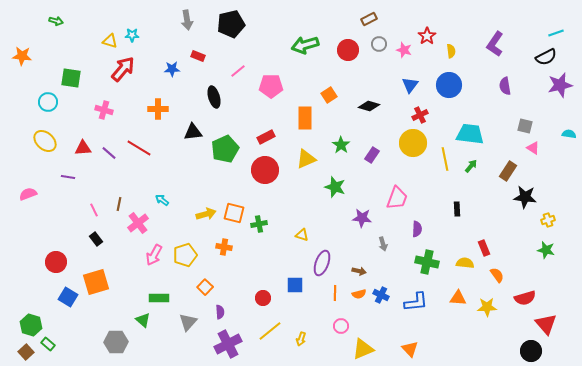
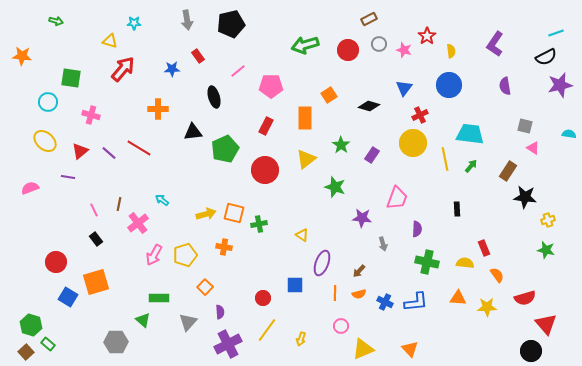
cyan star at (132, 35): moved 2 px right, 12 px up
red rectangle at (198, 56): rotated 32 degrees clockwise
blue triangle at (410, 85): moved 6 px left, 3 px down
pink cross at (104, 110): moved 13 px left, 5 px down
red rectangle at (266, 137): moved 11 px up; rotated 36 degrees counterclockwise
red triangle at (83, 148): moved 3 px left, 3 px down; rotated 36 degrees counterclockwise
yellow triangle at (306, 159): rotated 15 degrees counterclockwise
pink semicircle at (28, 194): moved 2 px right, 6 px up
yellow triangle at (302, 235): rotated 16 degrees clockwise
brown arrow at (359, 271): rotated 120 degrees clockwise
blue cross at (381, 295): moved 4 px right, 7 px down
yellow line at (270, 331): moved 3 px left, 1 px up; rotated 15 degrees counterclockwise
